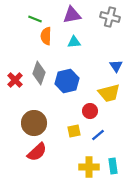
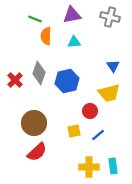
blue triangle: moved 3 px left
